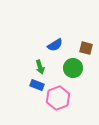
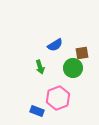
brown square: moved 4 px left, 5 px down; rotated 24 degrees counterclockwise
blue rectangle: moved 26 px down
